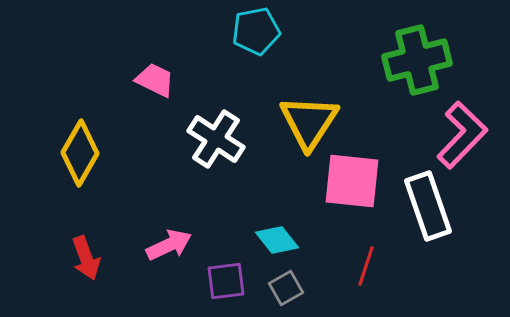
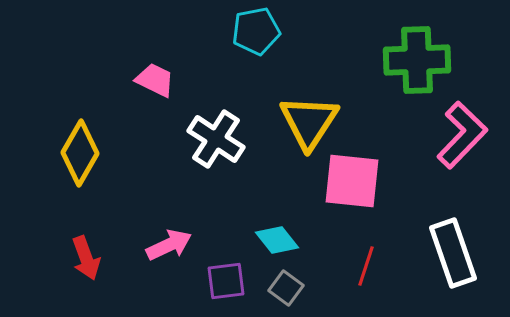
green cross: rotated 12 degrees clockwise
white rectangle: moved 25 px right, 47 px down
gray square: rotated 24 degrees counterclockwise
